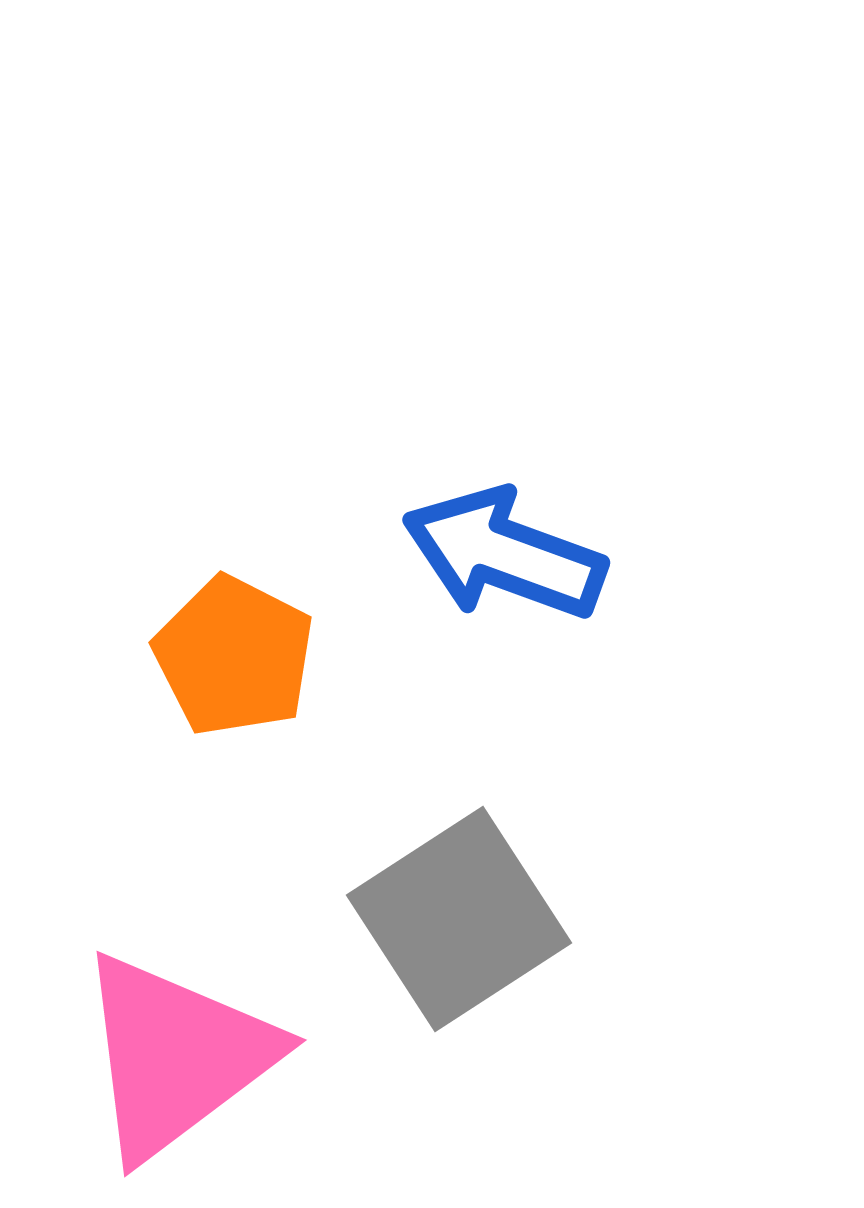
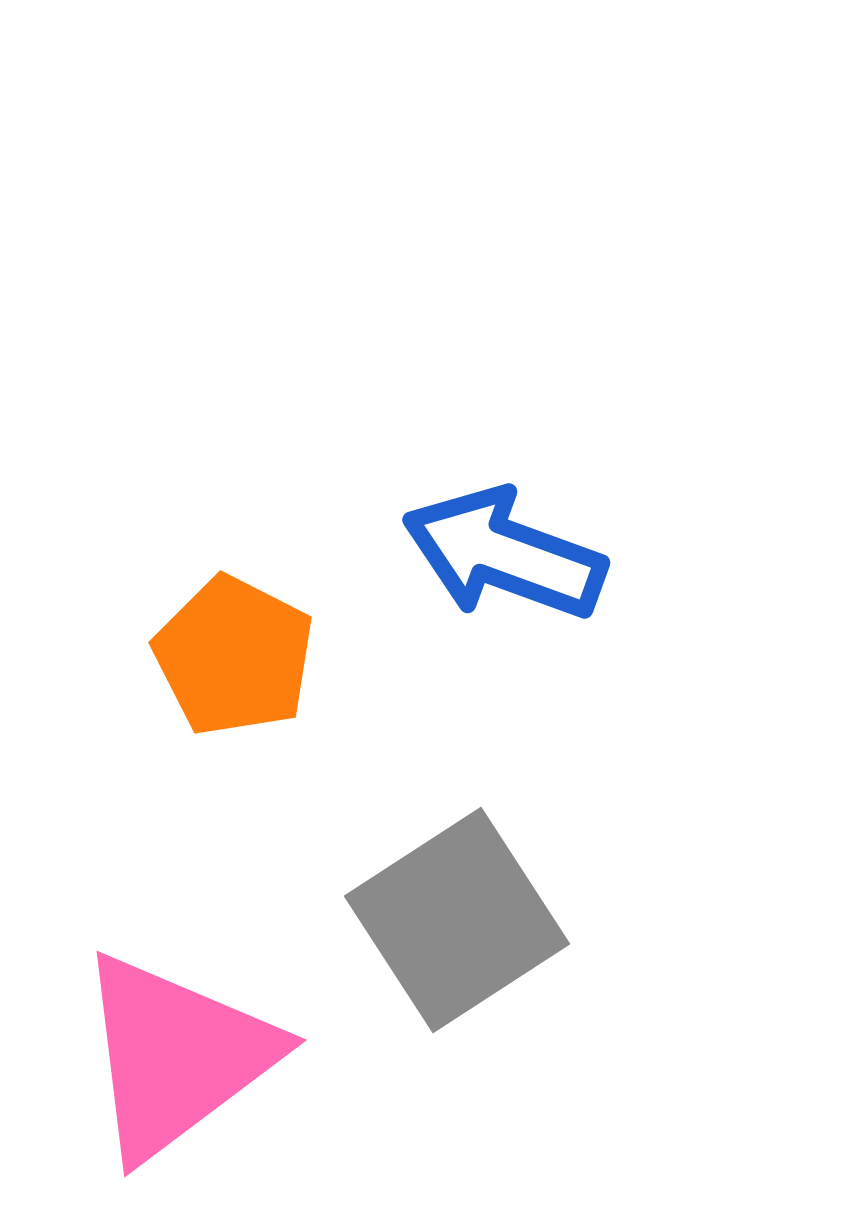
gray square: moved 2 px left, 1 px down
